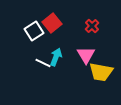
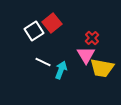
red cross: moved 12 px down
cyan arrow: moved 5 px right, 13 px down
white line: moved 1 px up
yellow trapezoid: moved 1 px right, 4 px up
